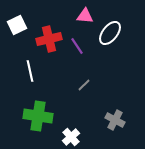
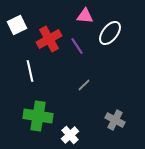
red cross: rotated 15 degrees counterclockwise
white cross: moved 1 px left, 2 px up
